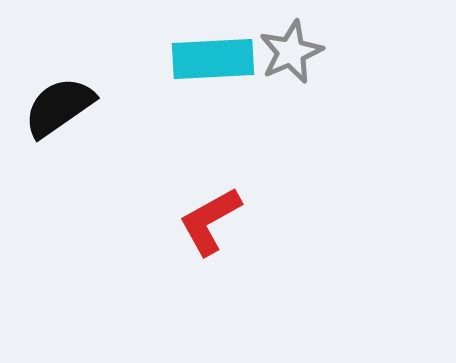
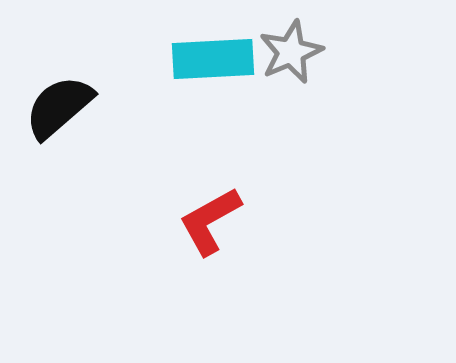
black semicircle: rotated 6 degrees counterclockwise
